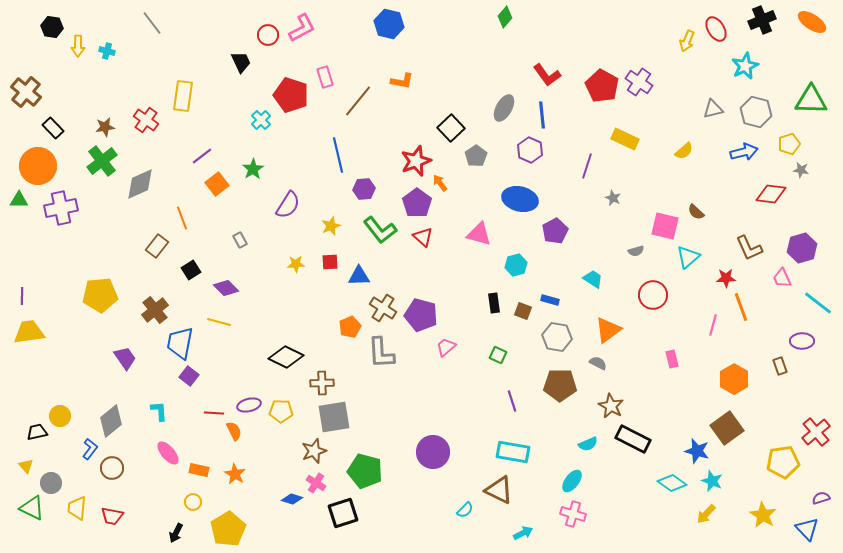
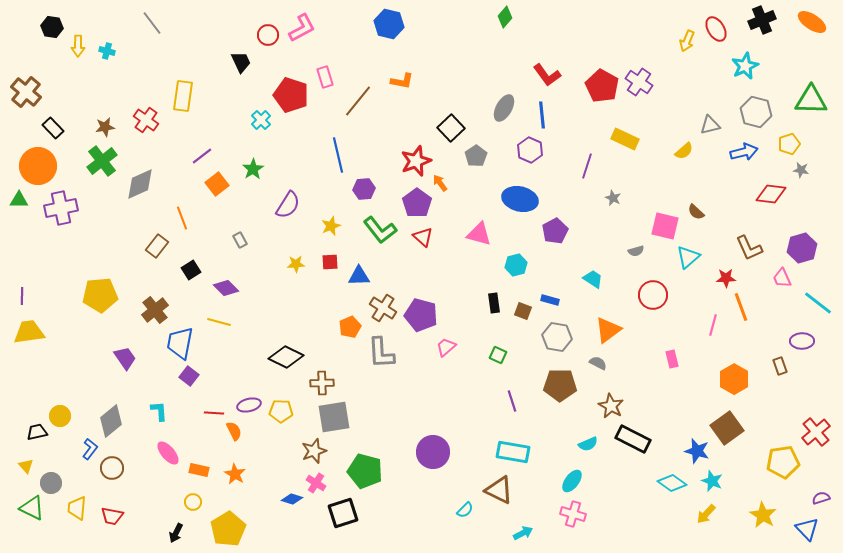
gray triangle at (713, 109): moved 3 px left, 16 px down
